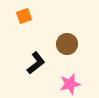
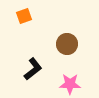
black L-shape: moved 3 px left, 6 px down
pink star: rotated 15 degrees clockwise
